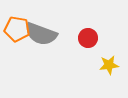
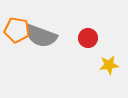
orange pentagon: moved 1 px down
gray semicircle: moved 2 px down
